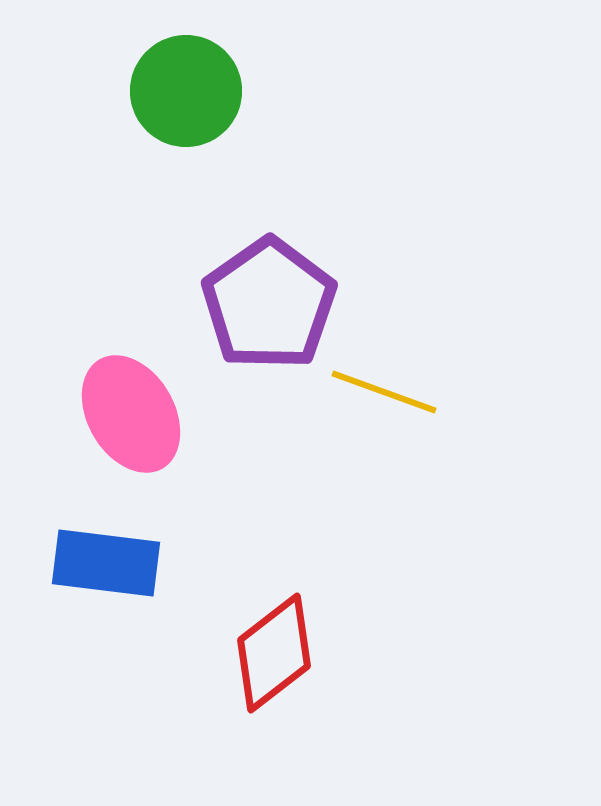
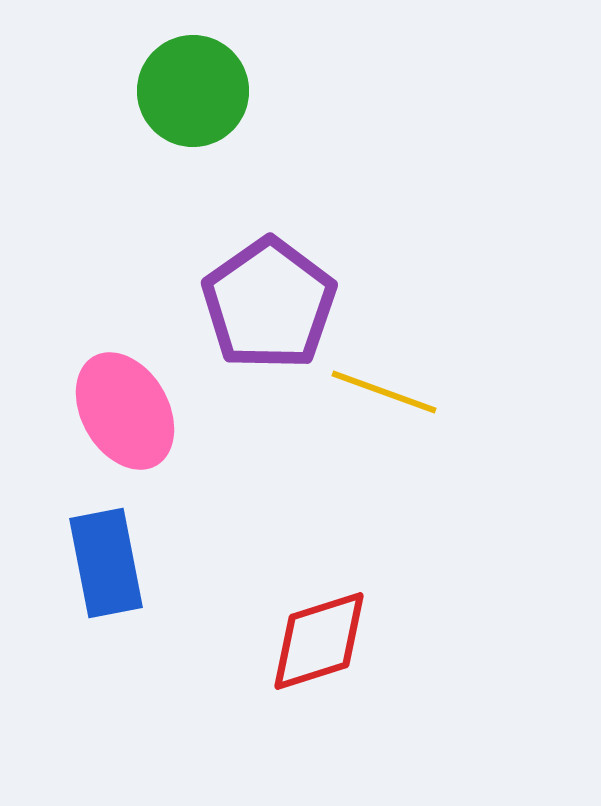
green circle: moved 7 px right
pink ellipse: moved 6 px left, 3 px up
blue rectangle: rotated 72 degrees clockwise
red diamond: moved 45 px right, 12 px up; rotated 20 degrees clockwise
